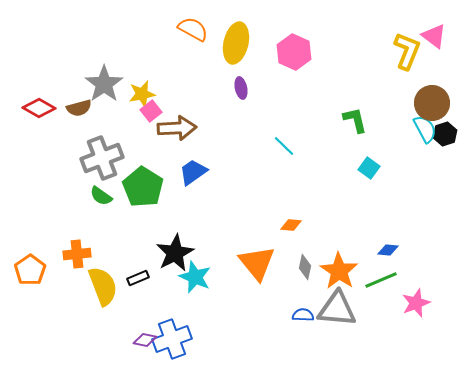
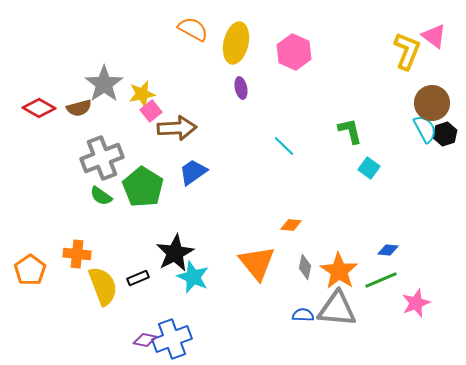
green L-shape: moved 5 px left, 11 px down
orange cross: rotated 12 degrees clockwise
cyan star: moved 2 px left
